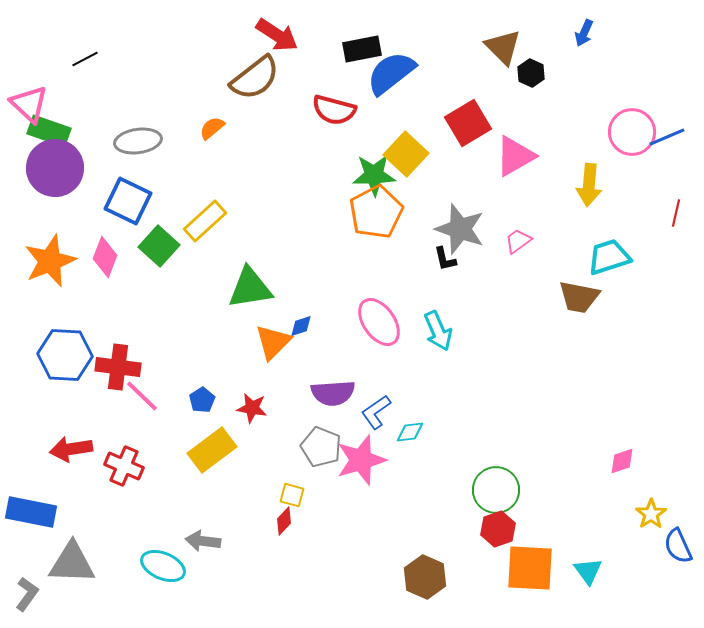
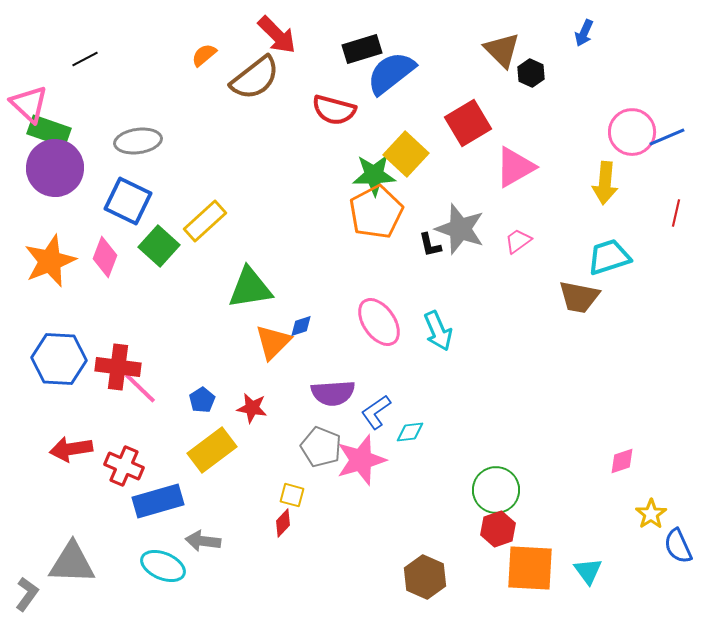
red arrow at (277, 35): rotated 12 degrees clockwise
brown triangle at (503, 47): moved 1 px left, 3 px down
black rectangle at (362, 49): rotated 6 degrees counterclockwise
orange semicircle at (212, 128): moved 8 px left, 73 px up
pink triangle at (515, 156): moved 11 px down
yellow arrow at (589, 185): moved 16 px right, 2 px up
black L-shape at (445, 259): moved 15 px left, 14 px up
blue hexagon at (65, 355): moved 6 px left, 4 px down
pink line at (142, 396): moved 2 px left, 8 px up
blue rectangle at (31, 512): moved 127 px right, 11 px up; rotated 27 degrees counterclockwise
red diamond at (284, 521): moved 1 px left, 2 px down
